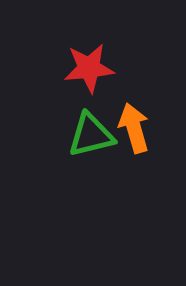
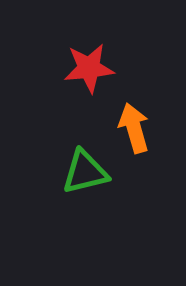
green triangle: moved 6 px left, 37 px down
